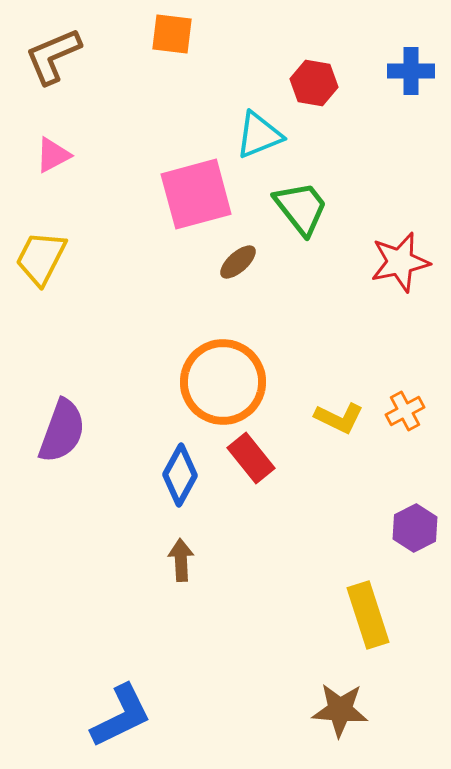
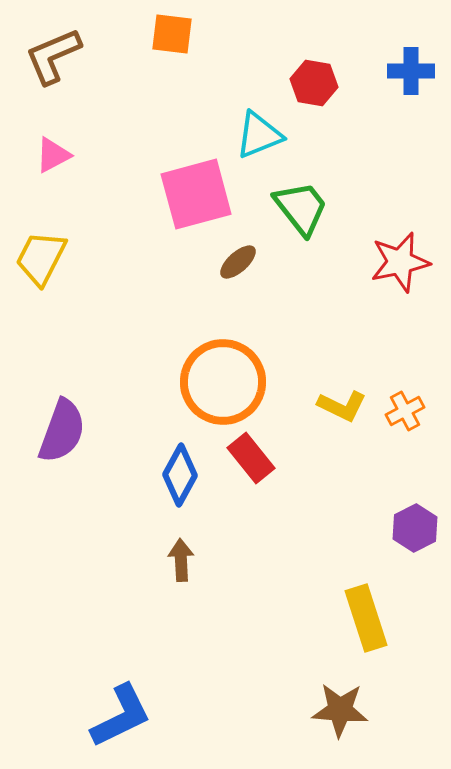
yellow L-shape: moved 3 px right, 12 px up
yellow rectangle: moved 2 px left, 3 px down
